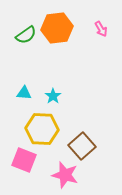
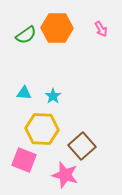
orange hexagon: rotated 8 degrees clockwise
